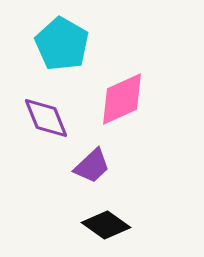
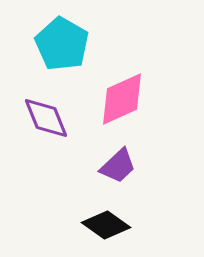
purple trapezoid: moved 26 px right
